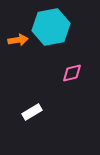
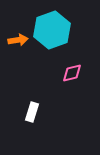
cyan hexagon: moved 1 px right, 3 px down; rotated 9 degrees counterclockwise
white rectangle: rotated 42 degrees counterclockwise
